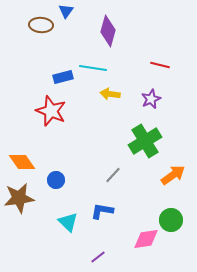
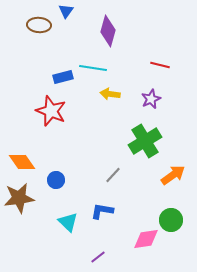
brown ellipse: moved 2 px left
